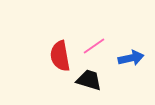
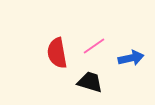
red semicircle: moved 3 px left, 3 px up
black trapezoid: moved 1 px right, 2 px down
